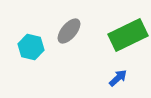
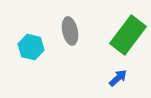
gray ellipse: moved 1 px right; rotated 52 degrees counterclockwise
green rectangle: rotated 27 degrees counterclockwise
